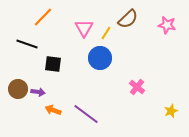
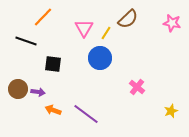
pink star: moved 5 px right, 2 px up
black line: moved 1 px left, 3 px up
